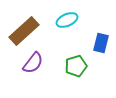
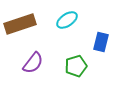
cyan ellipse: rotated 10 degrees counterclockwise
brown rectangle: moved 4 px left, 7 px up; rotated 24 degrees clockwise
blue rectangle: moved 1 px up
